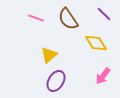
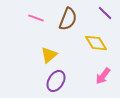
purple line: moved 1 px right, 1 px up
brown semicircle: rotated 125 degrees counterclockwise
